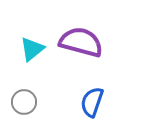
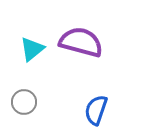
blue semicircle: moved 4 px right, 8 px down
